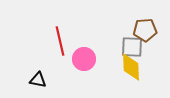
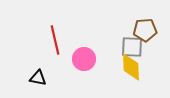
red line: moved 5 px left, 1 px up
black triangle: moved 2 px up
